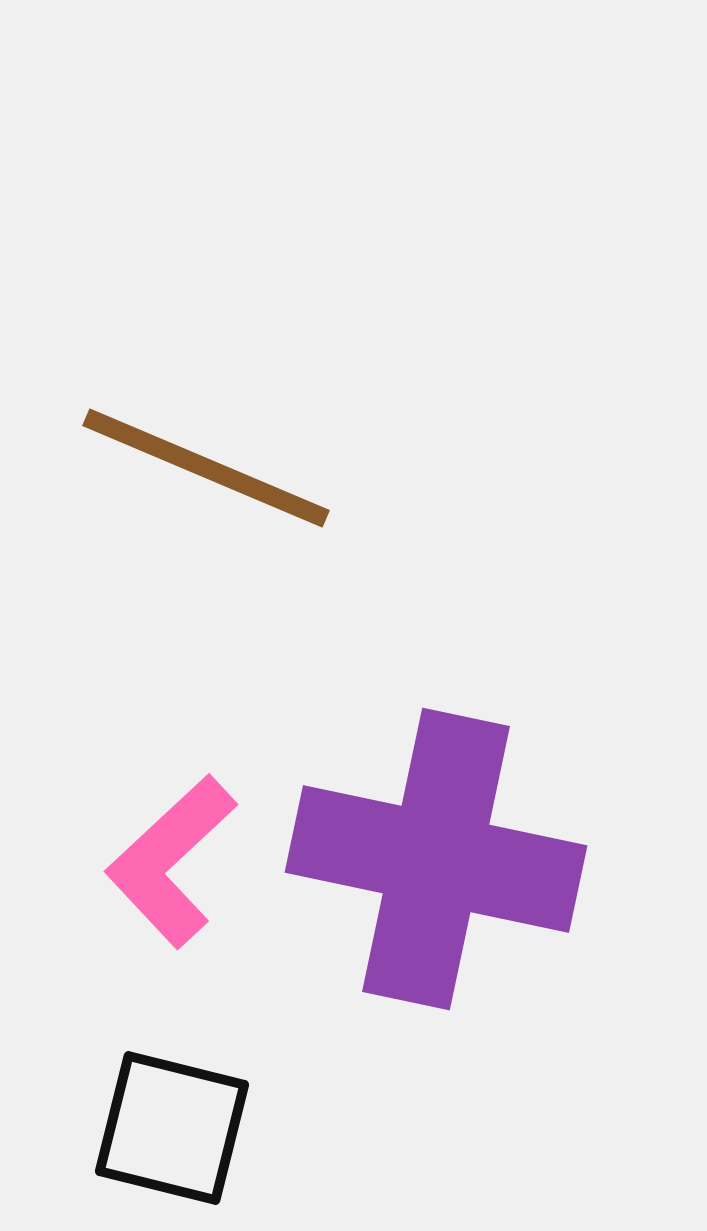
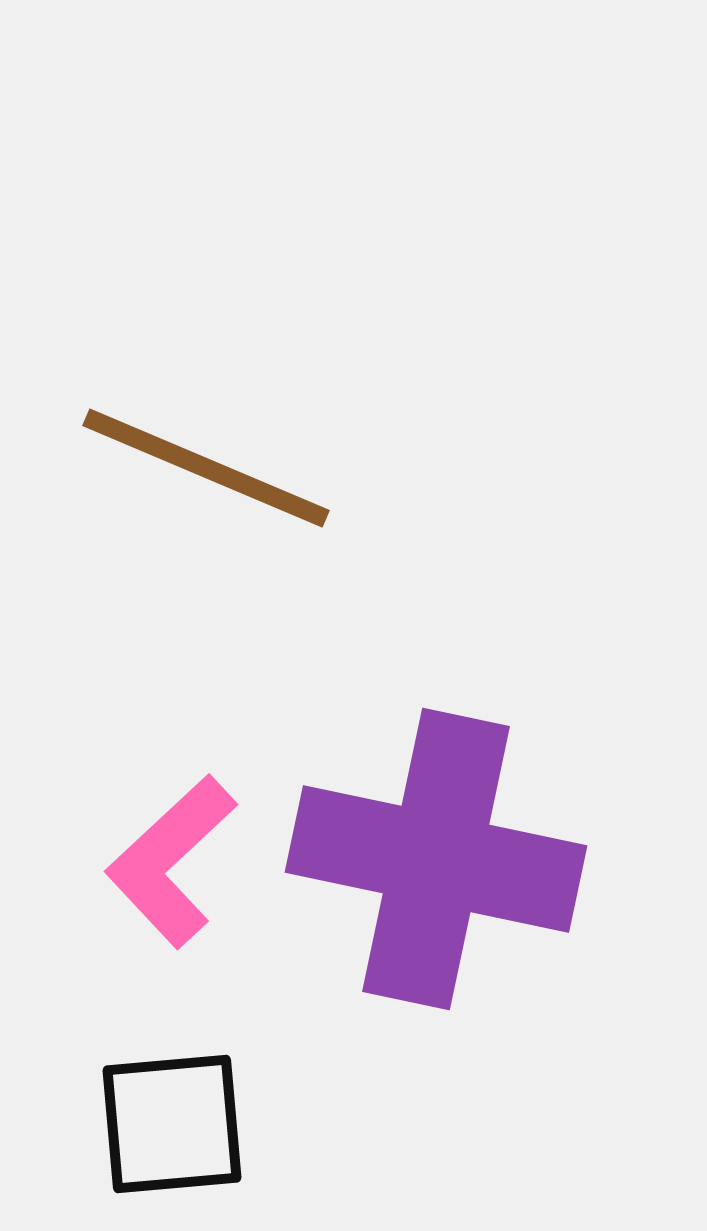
black square: moved 4 px up; rotated 19 degrees counterclockwise
